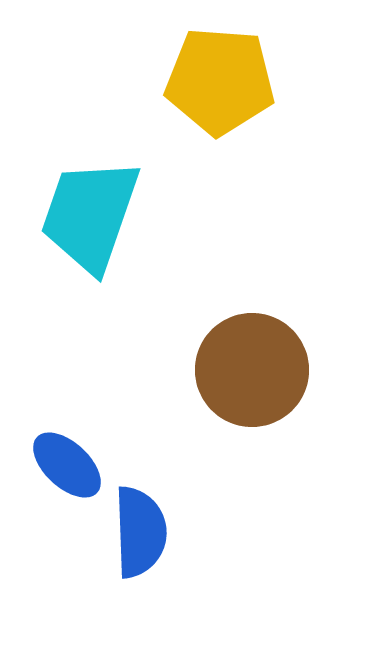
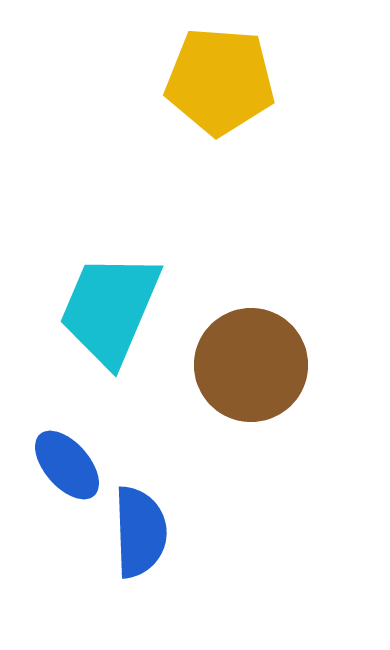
cyan trapezoid: moved 20 px right, 94 px down; rotated 4 degrees clockwise
brown circle: moved 1 px left, 5 px up
blue ellipse: rotated 6 degrees clockwise
